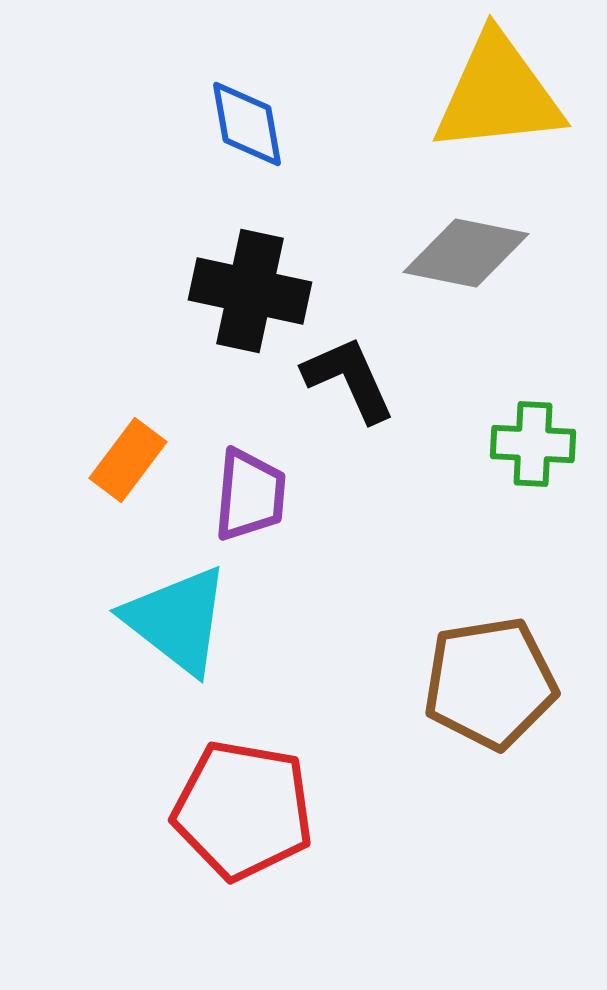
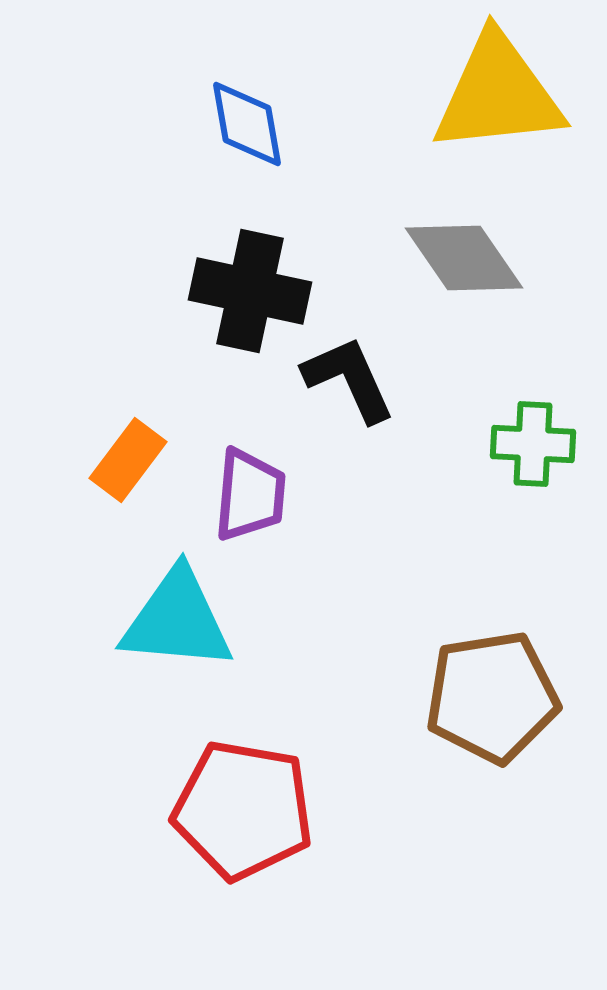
gray diamond: moved 2 px left, 5 px down; rotated 44 degrees clockwise
cyan triangle: rotated 33 degrees counterclockwise
brown pentagon: moved 2 px right, 14 px down
